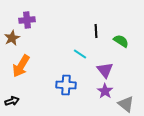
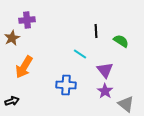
orange arrow: moved 3 px right, 1 px down
